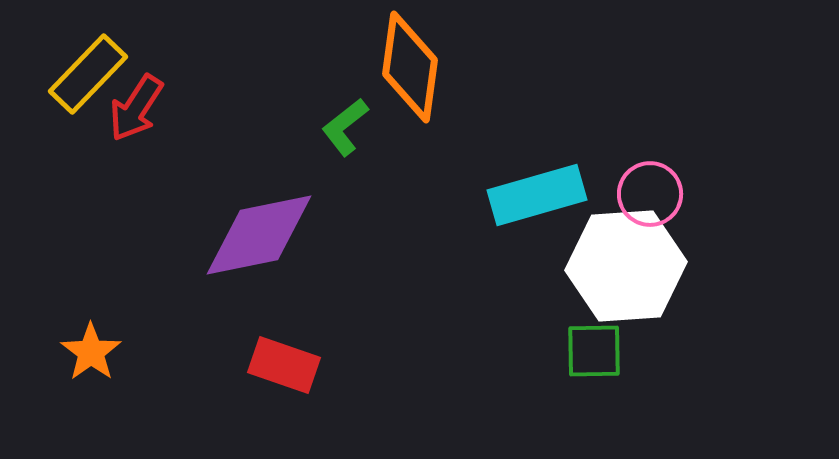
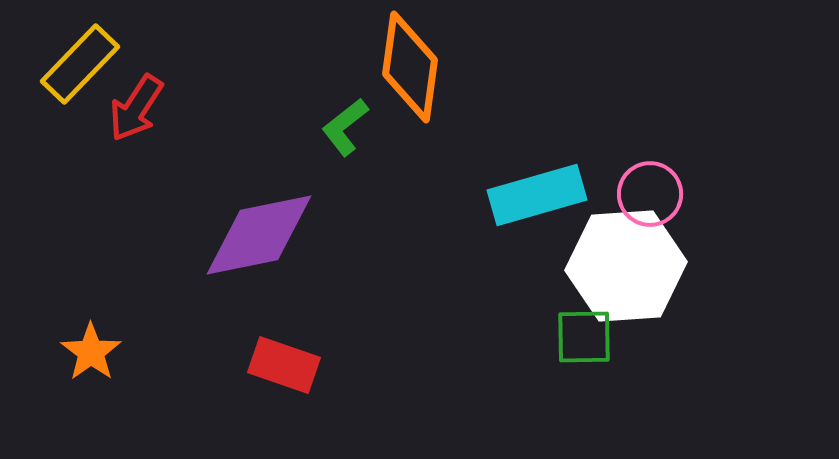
yellow rectangle: moved 8 px left, 10 px up
green square: moved 10 px left, 14 px up
